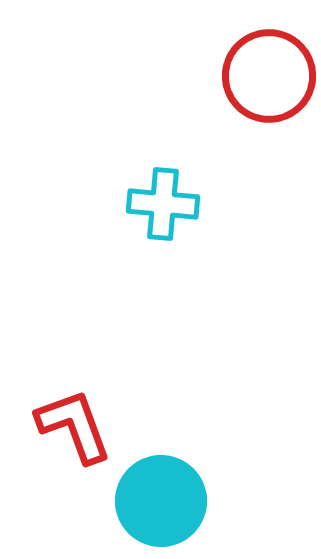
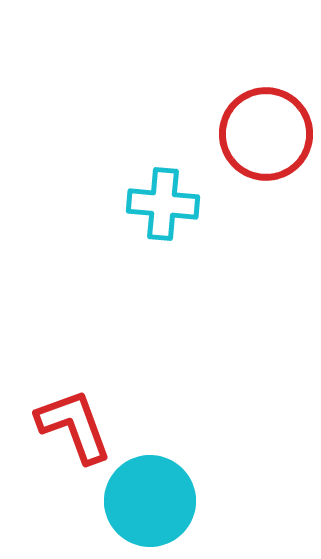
red circle: moved 3 px left, 58 px down
cyan circle: moved 11 px left
